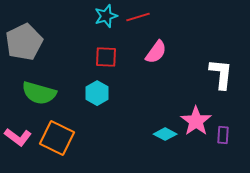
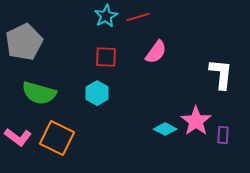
cyan star: rotated 10 degrees counterclockwise
cyan diamond: moved 5 px up
